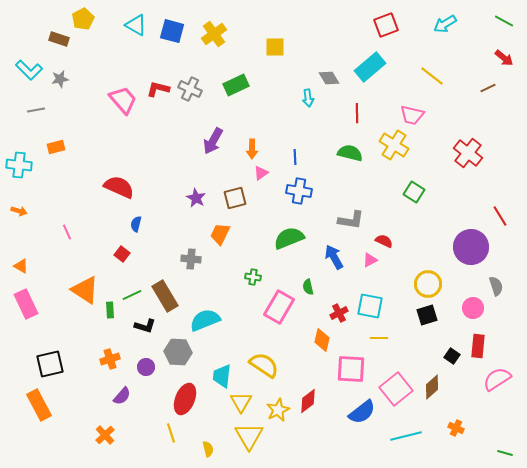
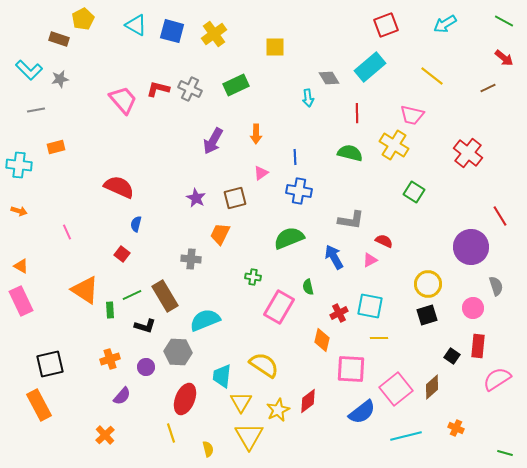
orange arrow at (252, 149): moved 4 px right, 15 px up
pink rectangle at (26, 304): moved 5 px left, 3 px up
